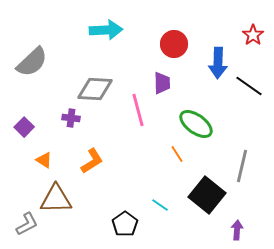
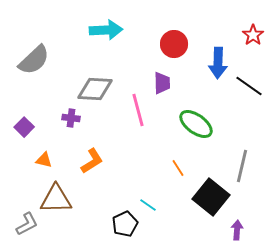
gray semicircle: moved 2 px right, 2 px up
orange line: moved 1 px right, 14 px down
orange triangle: rotated 18 degrees counterclockwise
black square: moved 4 px right, 2 px down
cyan line: moved 12 px left
black pentagon: rotated 10 degrees clockwise
